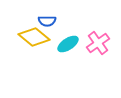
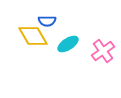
yellow diamond: moved 1 px left, 1 px up; rotated 20 degrees clockwise
pink cross: moved 5 px right, 8 px down
